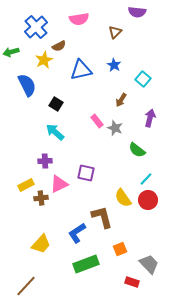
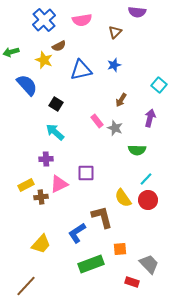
pink semicircle: moved 3 px right, 1 px down
blue cross: moved 8 px right, 7 px up
yellow star: rotated 24 degrees counterclockwise
blue star: rotated 24 degrees clockwise
cyan square: moved 16 px right, 6 px down
blue semicircle: rotated 15 degrees counterclockwise
green semicircle: rotated 36 degrees counterclockwise
purple cross: moved 1 px right, 2 px up
purple square: rotated 12 degrees counterclockwise
brown cross: moved 1 px up
orange square: rotated 16 degrees clockwise
green rectangle: moved 5 px right
